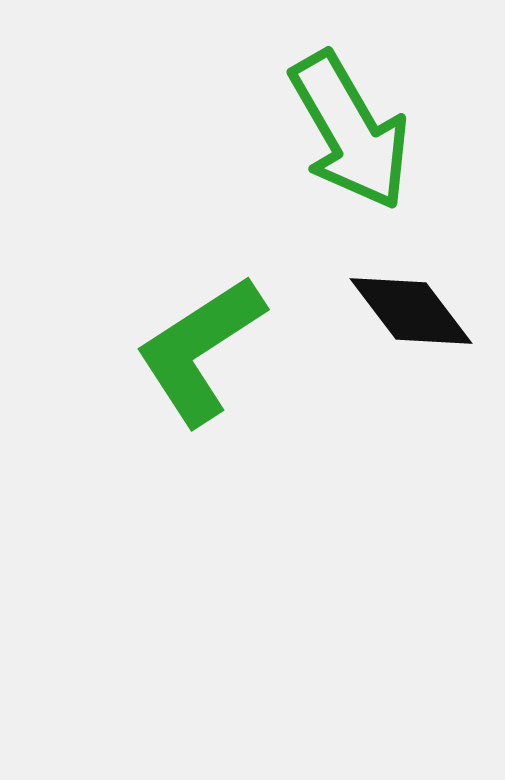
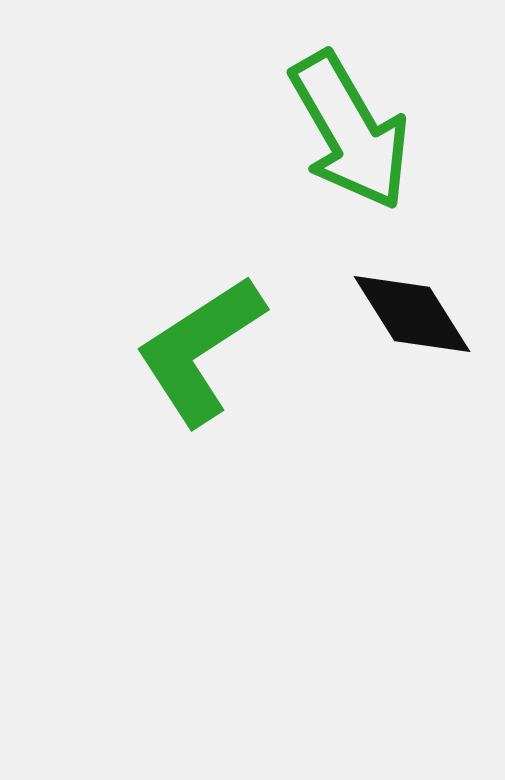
black diamond: moved 1 px right, 3 px down; rotated 5 degrees clockwise
